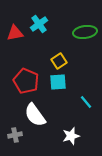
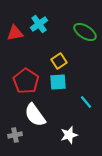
green ellipse: rotated 40 degrees clockwise
red pentagon: rotated 10 degrees clockwise
white star: moved 2 px left, 1 px up
